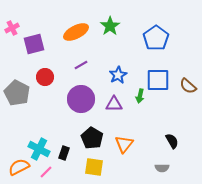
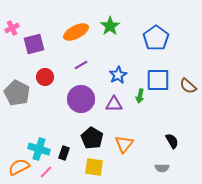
cyan cross: rotated 10 degrees counterclockwise
